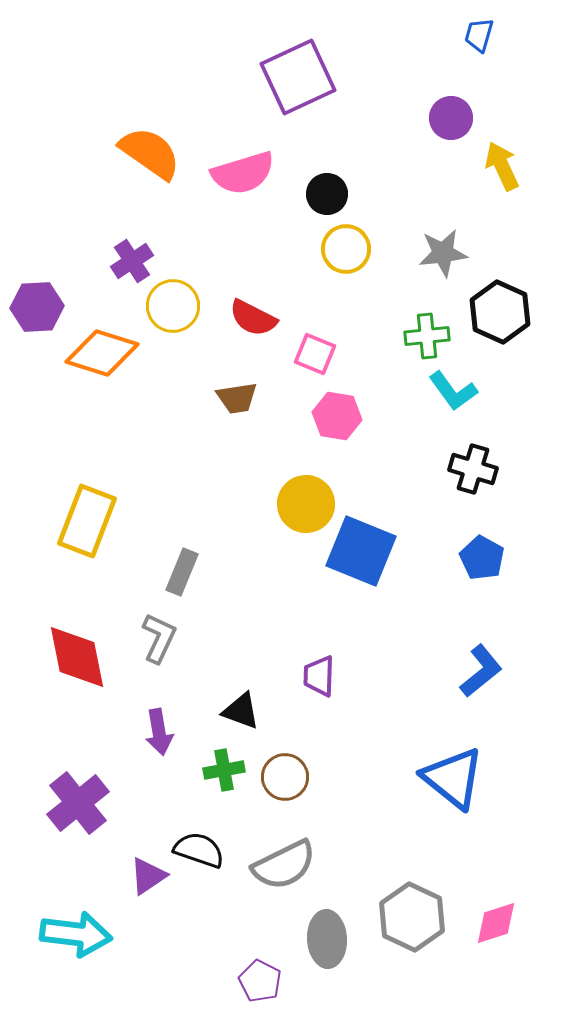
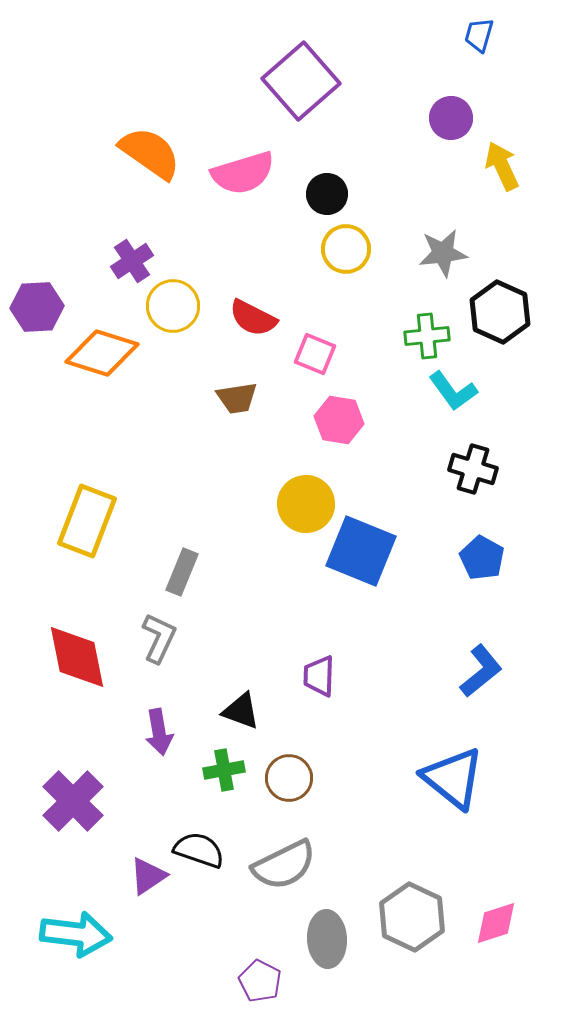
purple square at (298, 77): moved 3 px right, 4 px down; rotated 16 degrees counterclockwise
pink hexagon at (337, 416): moved 2 px right, 4 px down
brown circle at (285, 777): moved 4 px right, 1 px down
purple cross at (78, 803): moved 5 px left, 2 px up; rotated 6 degrees counterclockwise
